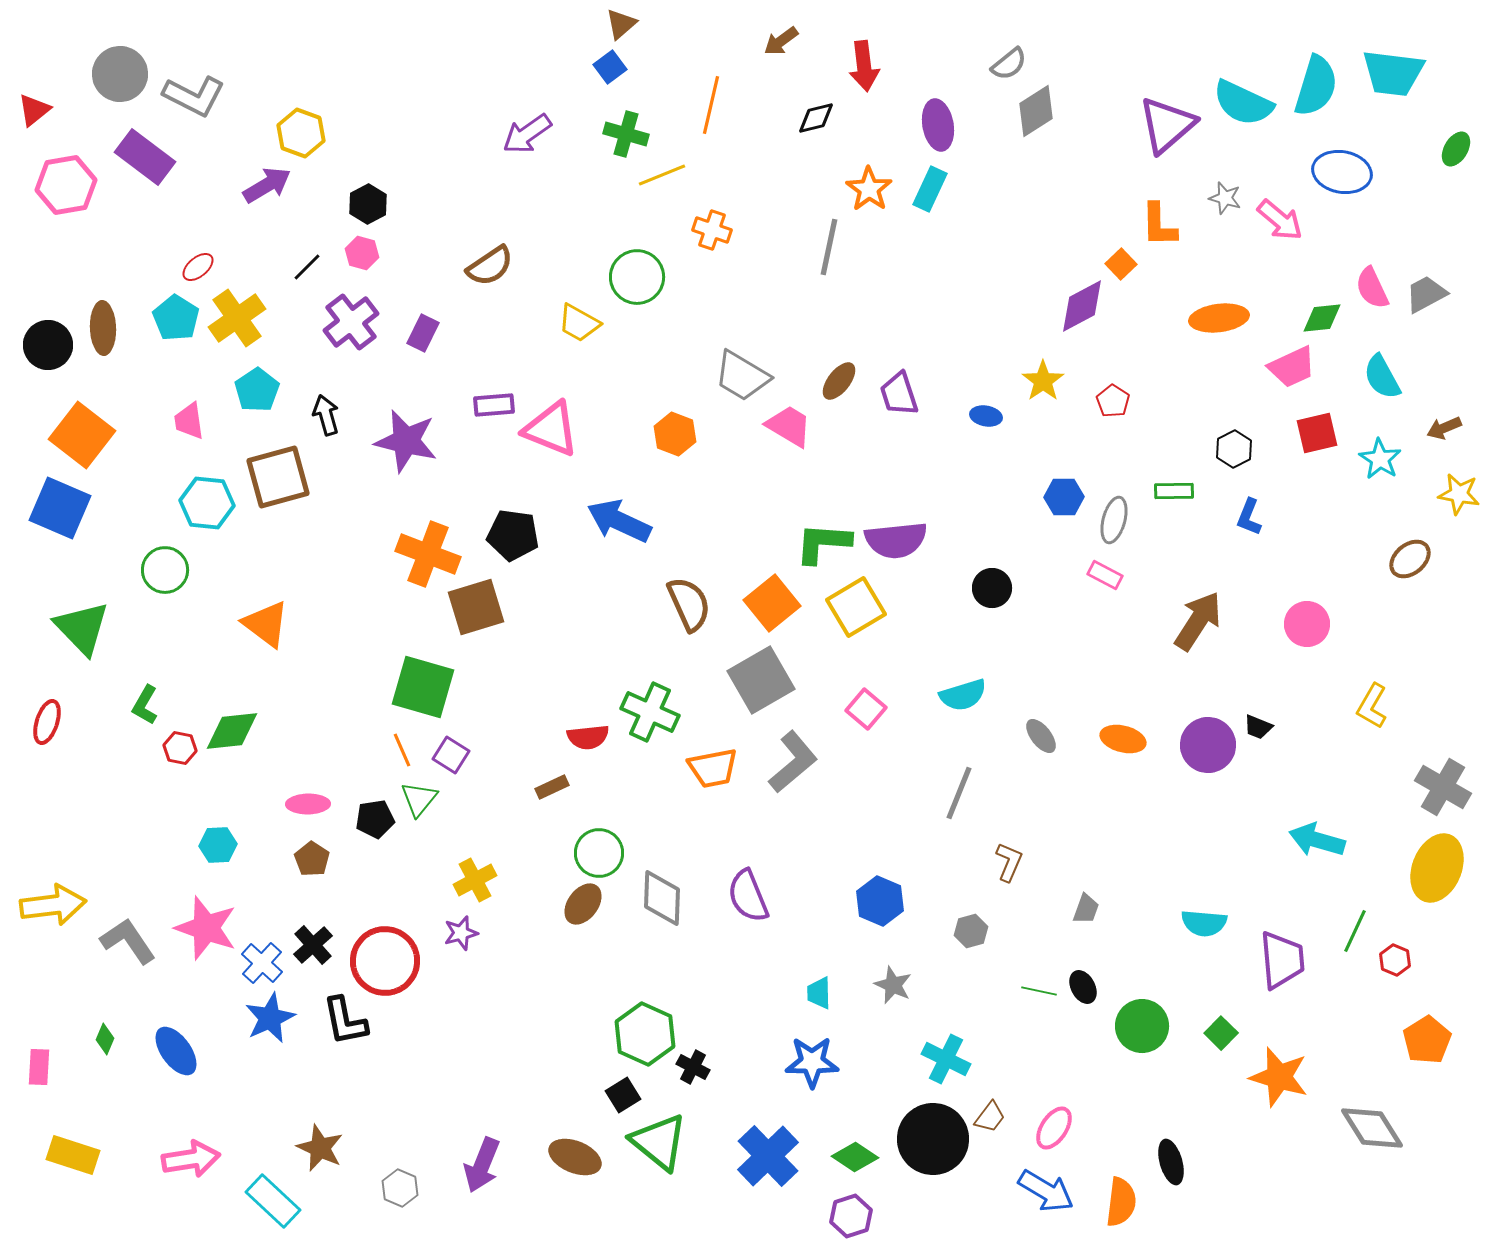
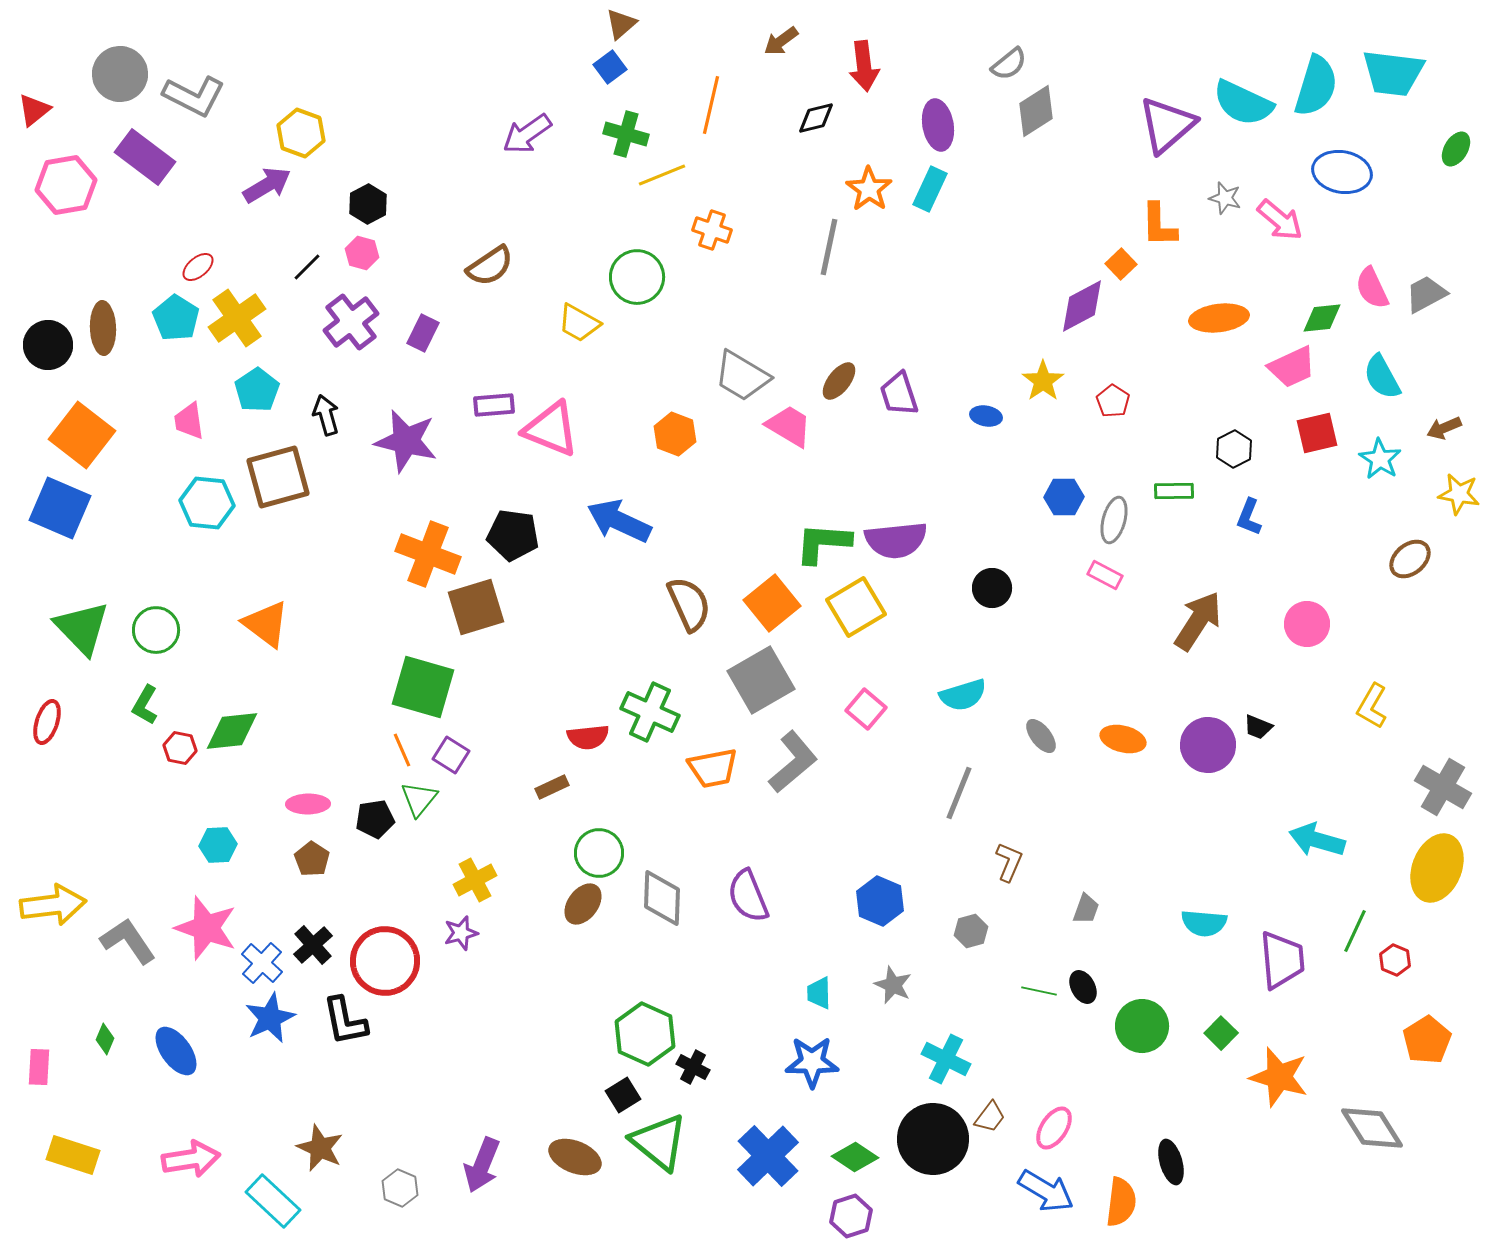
green circle at (165, 570): moved 9 px left, 60 px down
